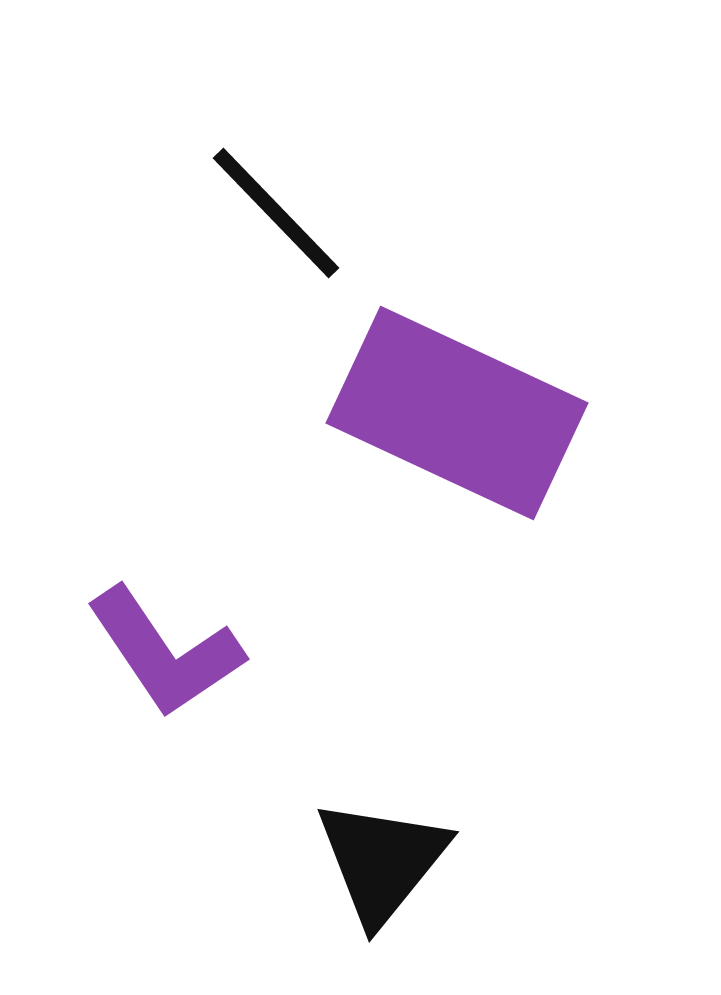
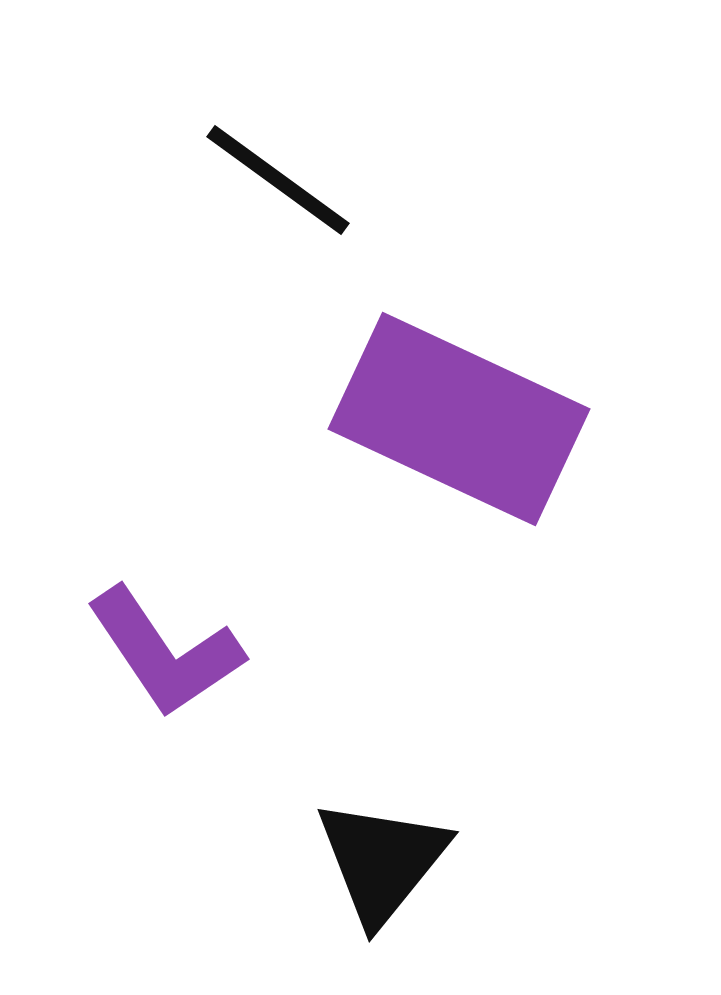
black line: moved 2 px right, 33 px up; rotated 10 degrees counterclockwise
purple rectangle: moved 2 px right, 6 px down
